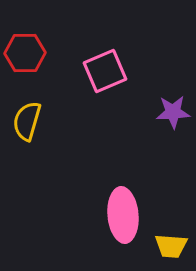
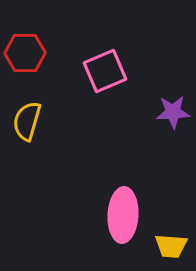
pink ellipse: rotated 8 degrees clockwise
